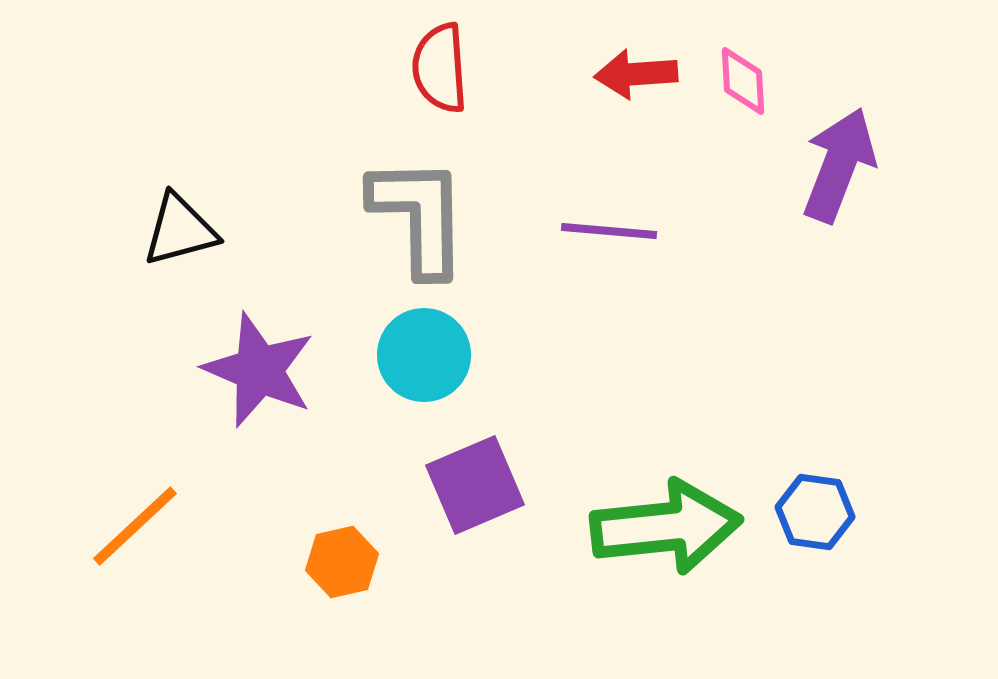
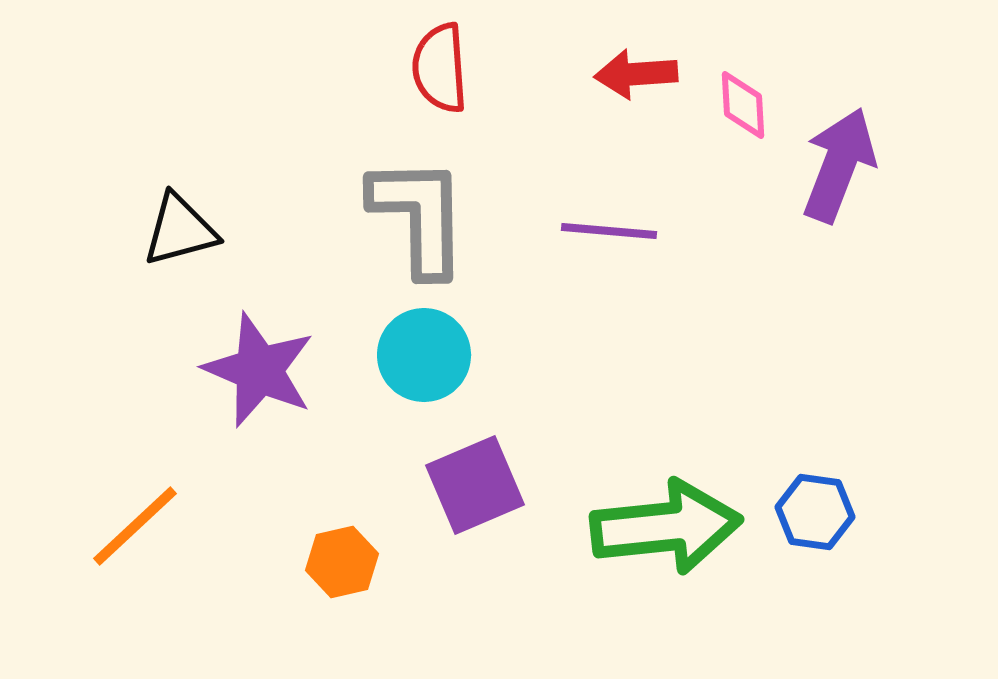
pink diamond: moved 24 px down
